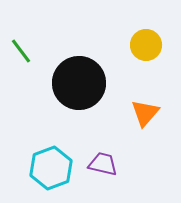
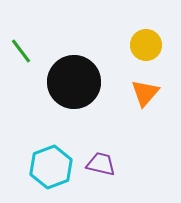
black circle: moved 5 px left, 1 px up
orange triangle: moved 20 px up
purple trapezoid: moved 2 px left
cyan hexagon: moved 1 px up
